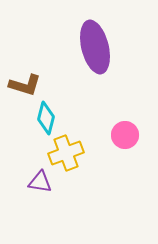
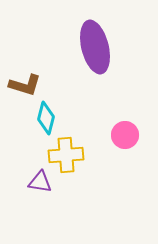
yellow cross: moved 2 px down; rotated 16 degrees clockwise
